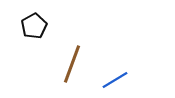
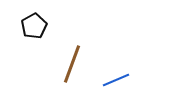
blue line: moved 1 px right; rotated 8 degrees clockwise
